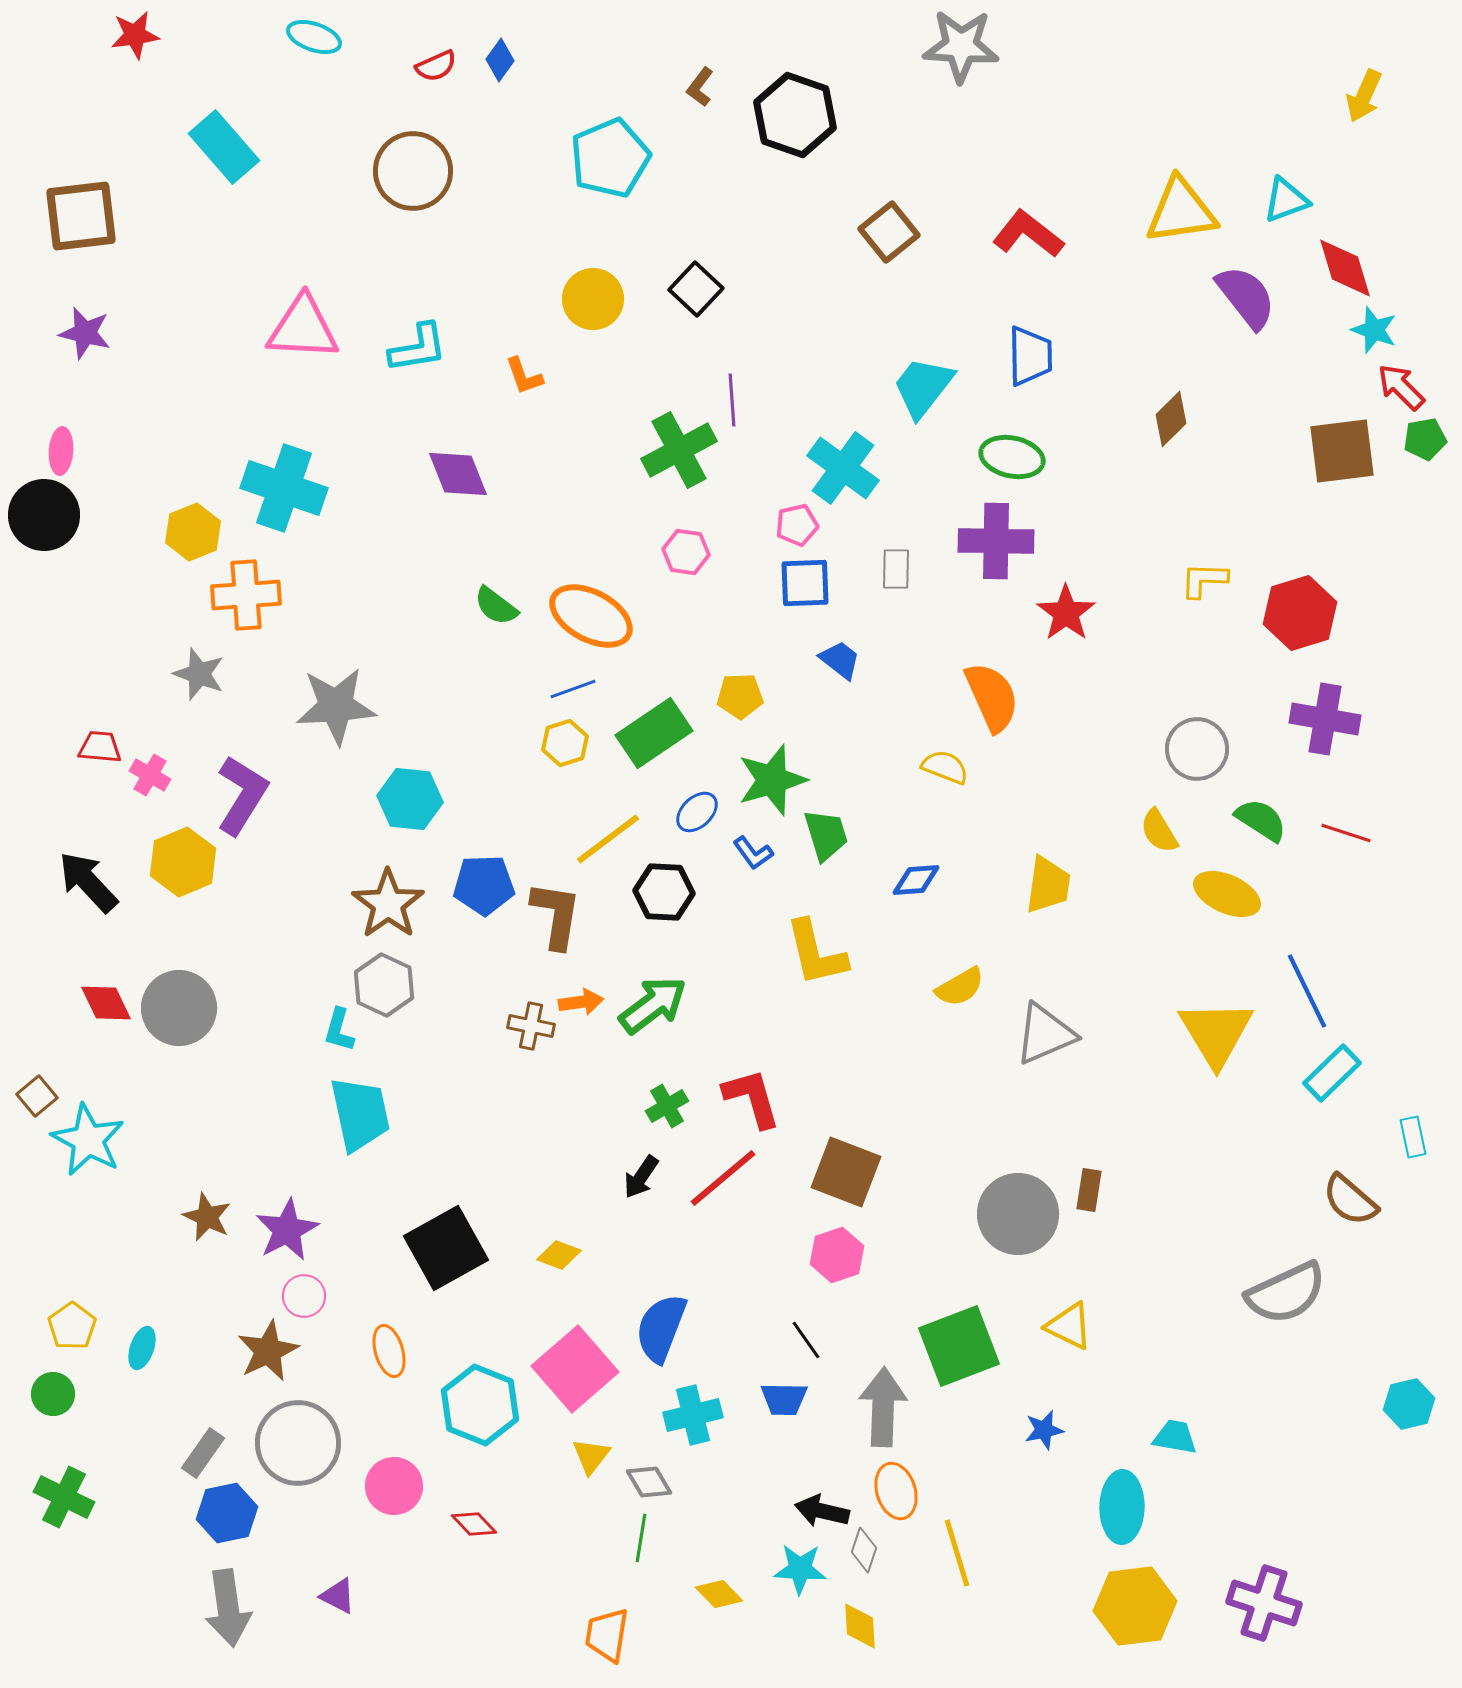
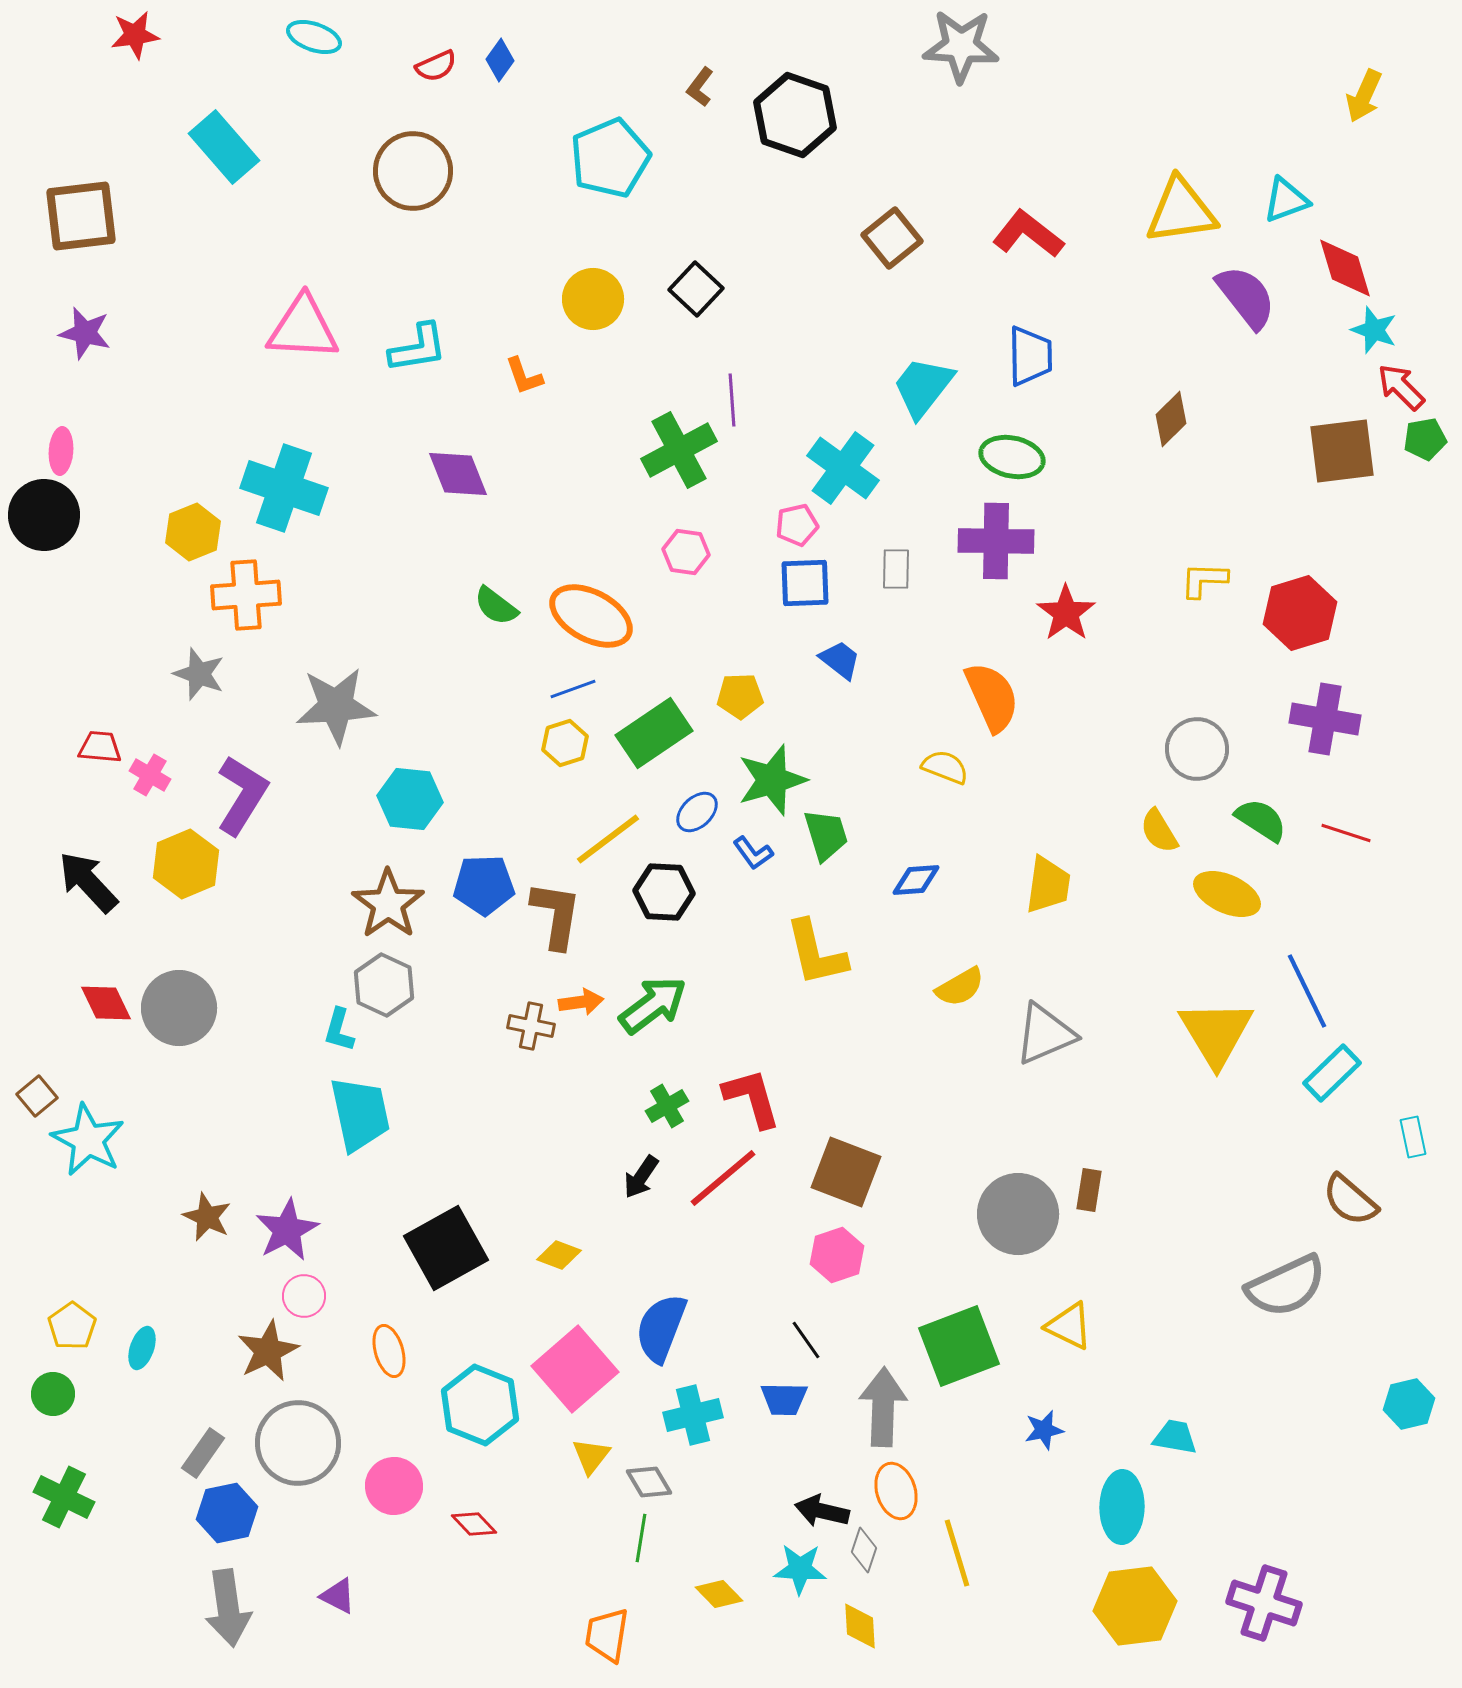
brown square at (889, 232): moved 3 px right, 6 px down
yellow hexagon at (183, 862): moved 3 px right, 2 px down
gray semicircle at (1286, 1293): moved 7 px up
